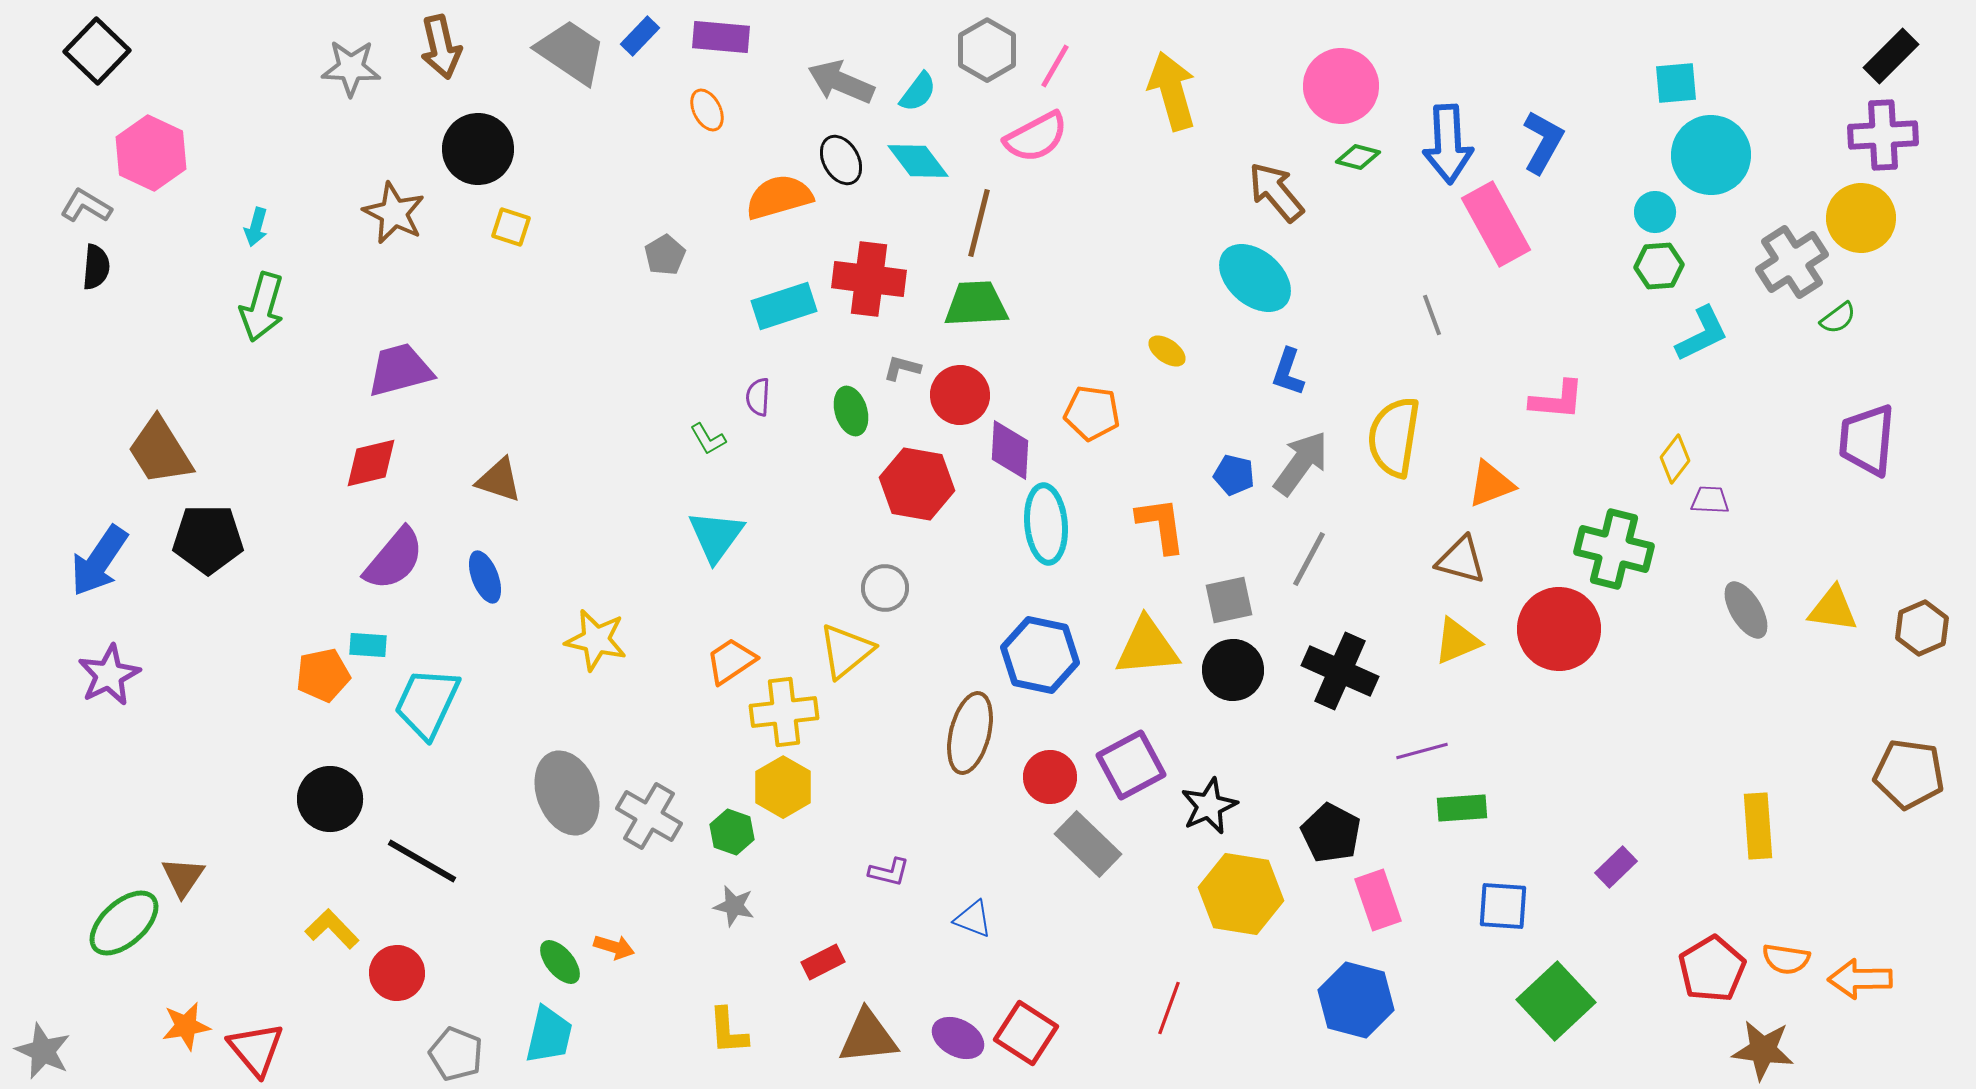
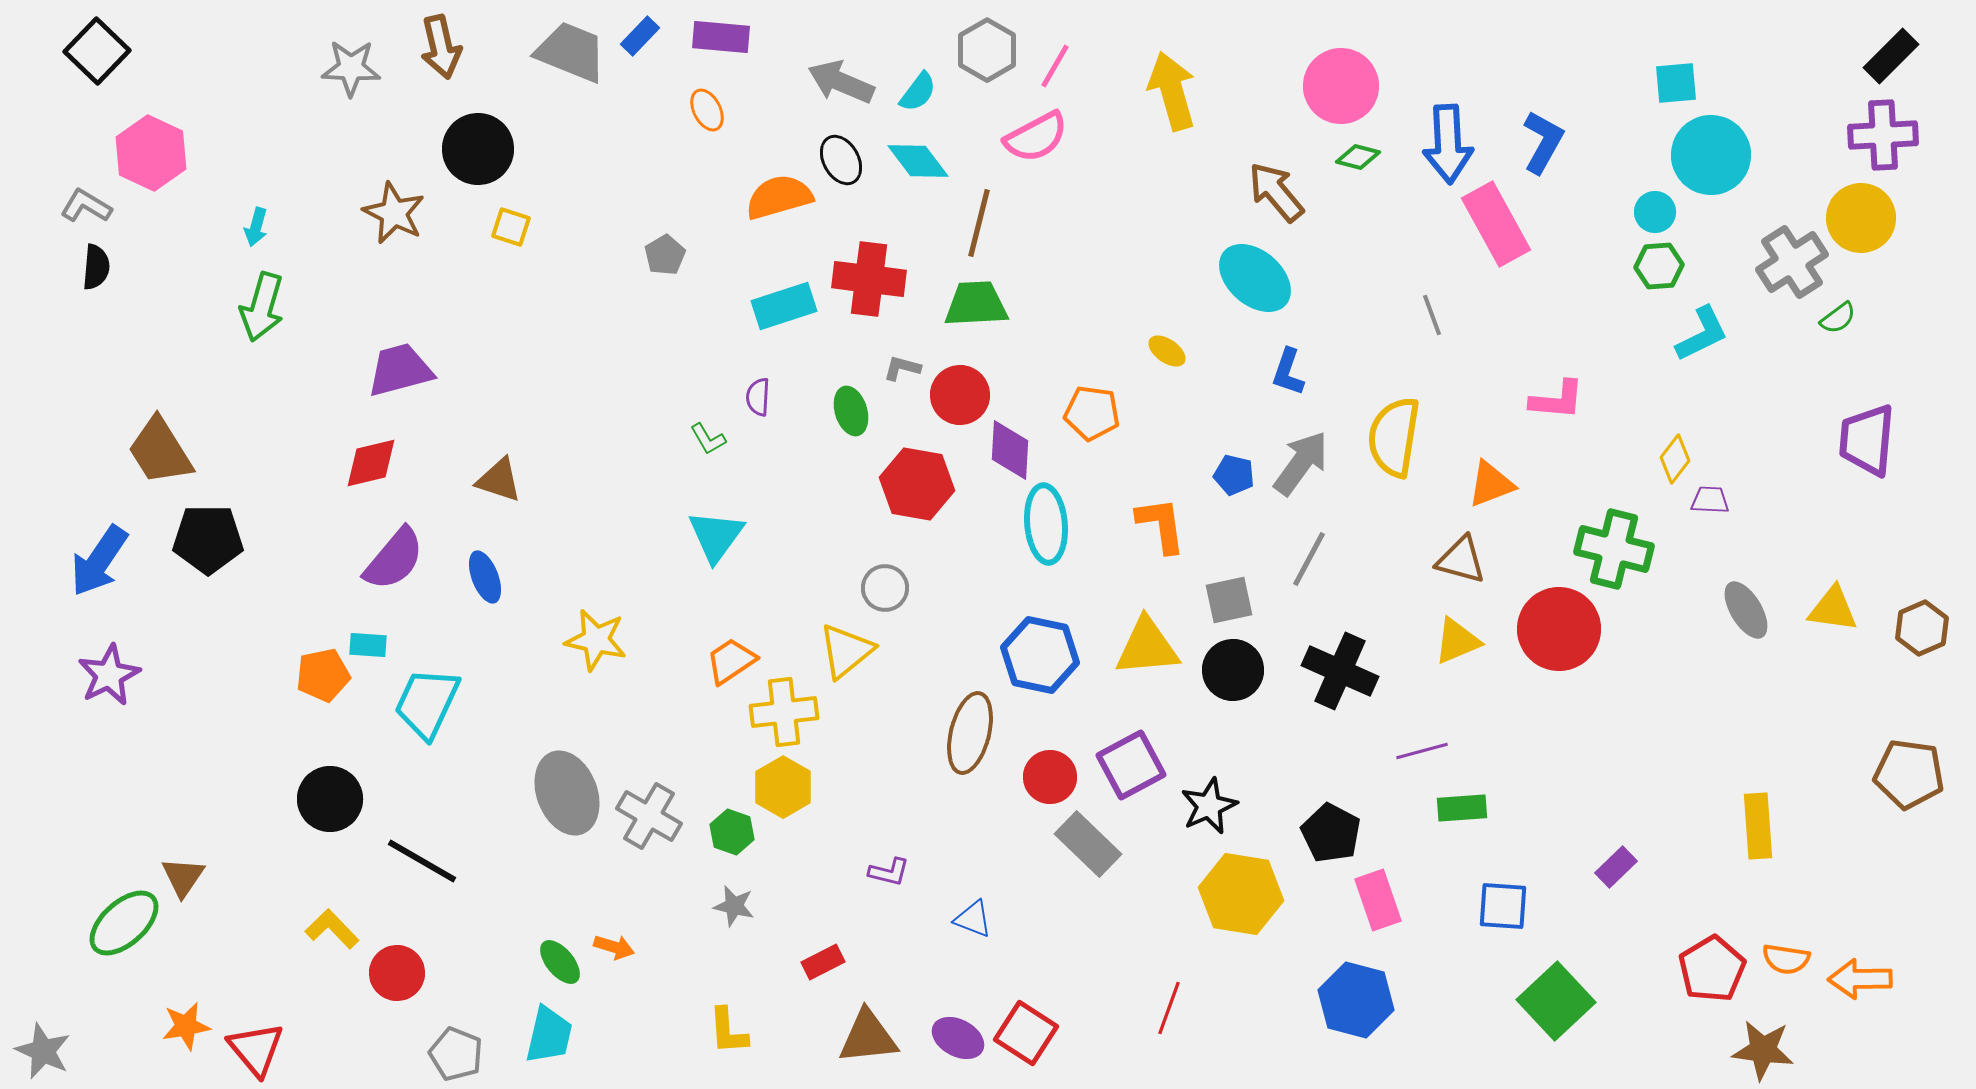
gray trapezoid at (571, 52): rotated 12 degrees counterclockwise
